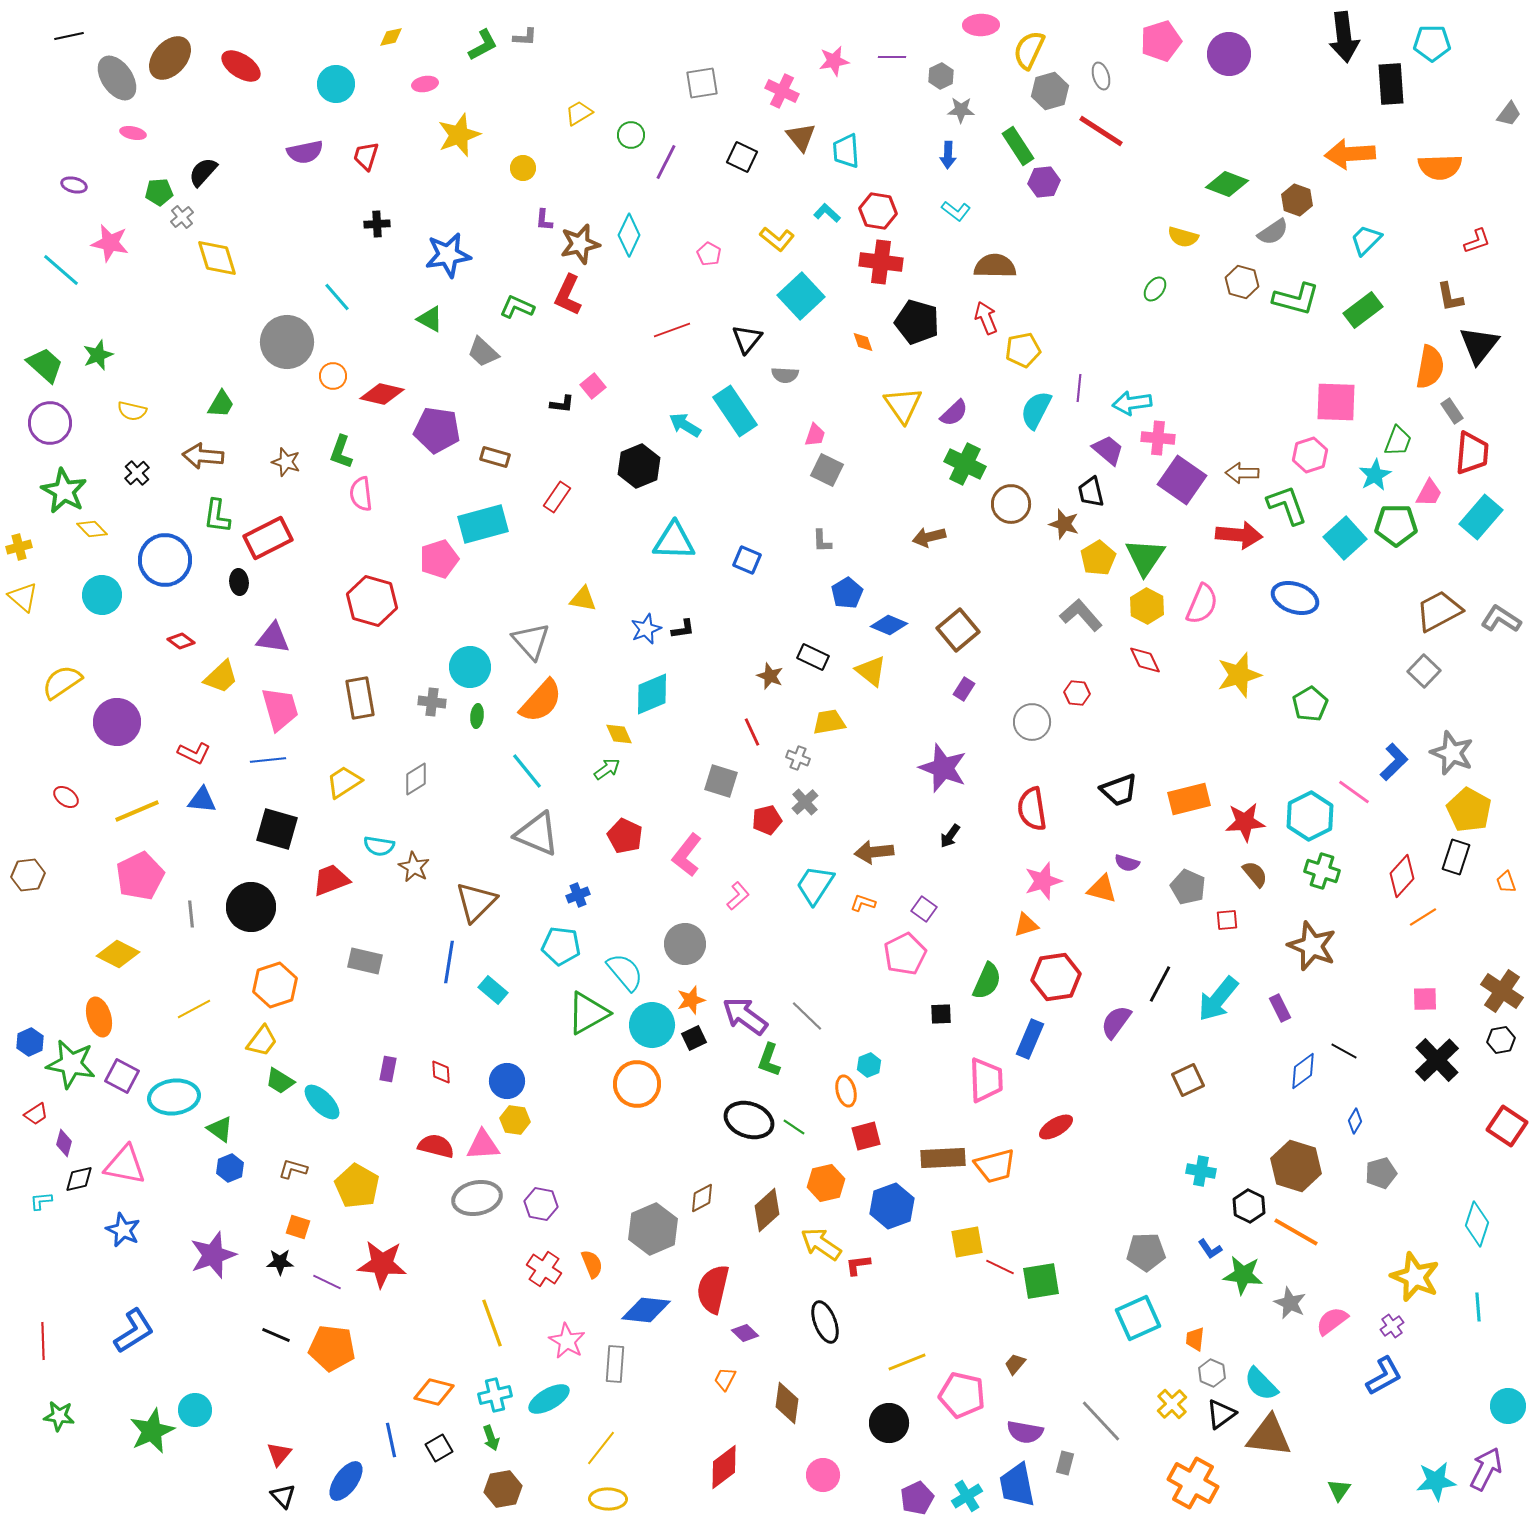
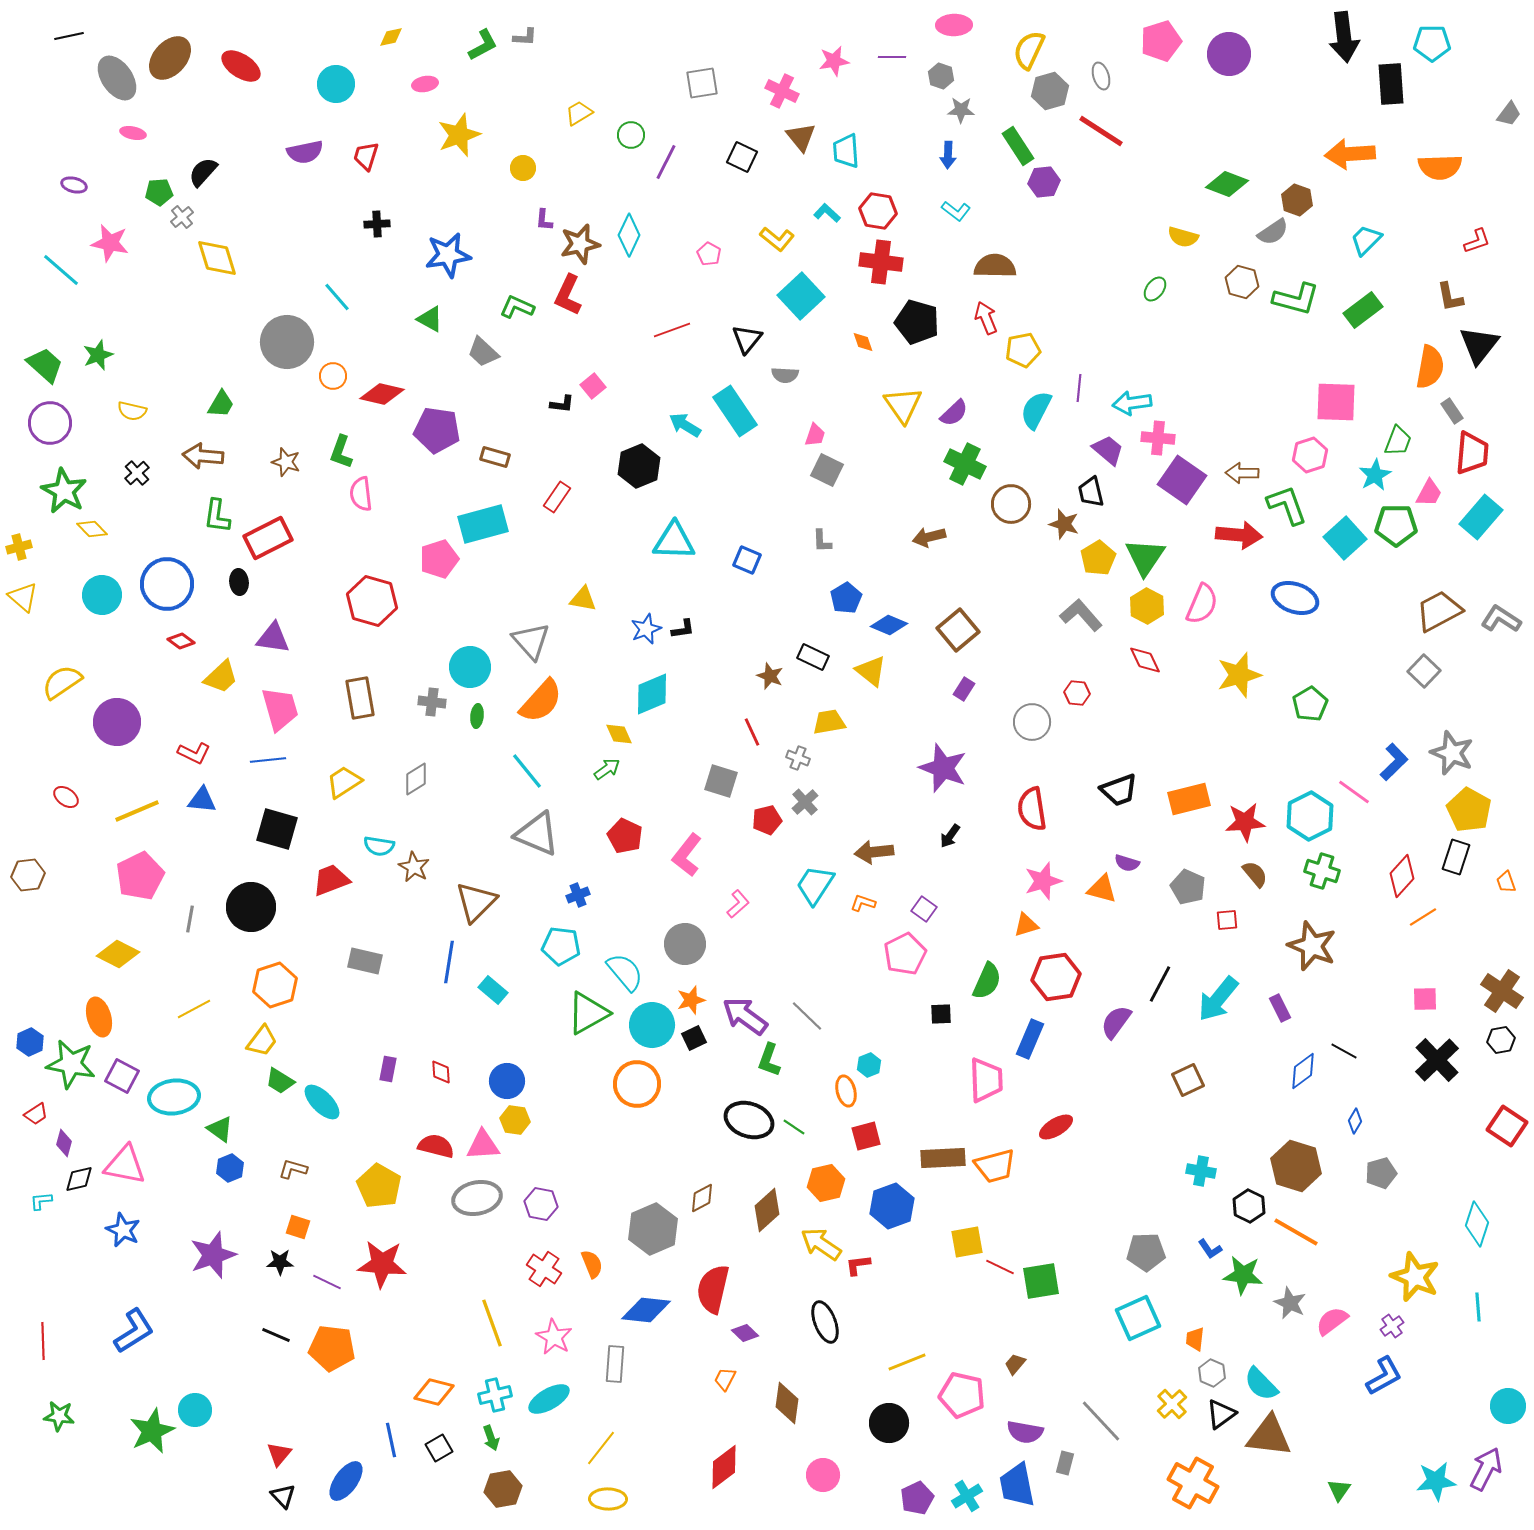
pink ellipse at (981, 25): moved 27 px left
gray hexagon at (941, 76): rotated 15 degrees counterclockwise
blue circle at (165, 560): moved 2 px right, 24 px down
blue pentagon at (847, 593): moved 1 px left, 5 px down
pink L-shape at (738, 896): moved 8 px down
gray line at (191, 914): moved 1 px left, 5 px down; rotated 16 degrees clockwise
yellow pentagon at (357, 1186): moved 22 px right
pink star at (567, 1341): moved 13 px left, 4 px up
